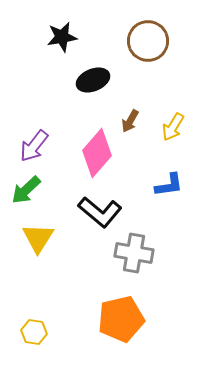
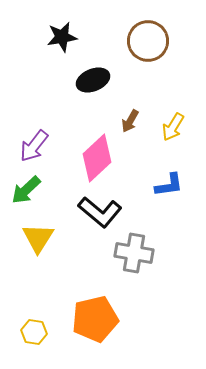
pink diamond: moved 5 px down; rotated 6 degrees clockwise
orange pentagon: moved 26 px left
